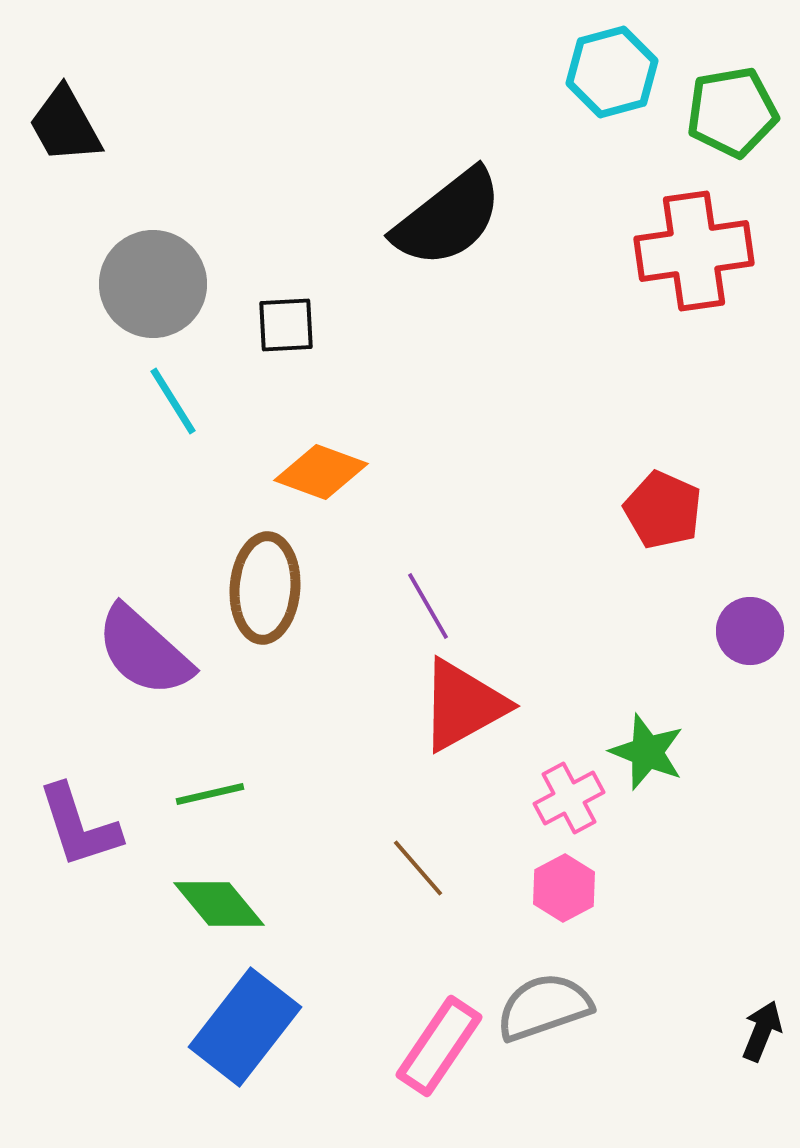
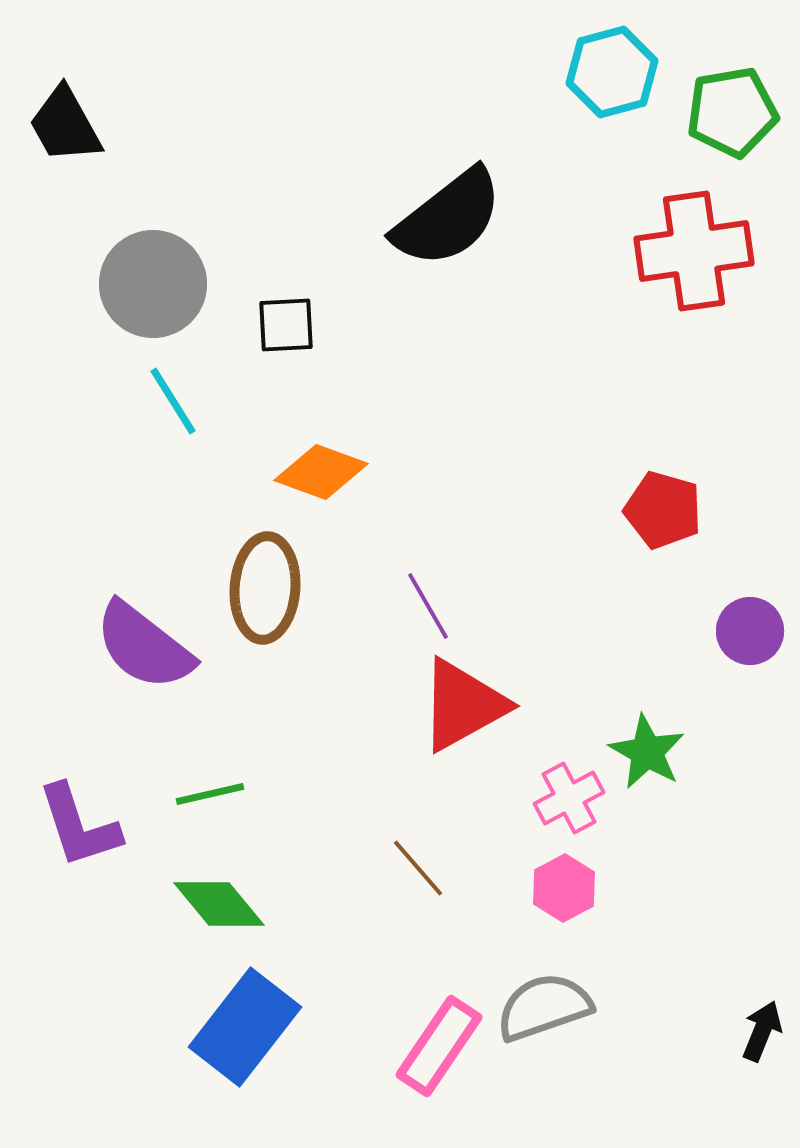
red pentagon: rotated 8 degrees counterclockwise
purple semicircle: moved 5 px up; rotated 4 degrees counterclockwise
green star: rotated 8 degrees clockwise
